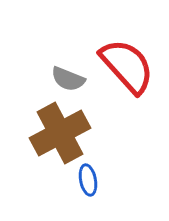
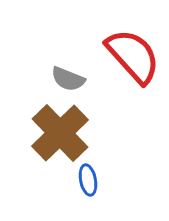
red semicircle: moved 6 px right, 10 px up
brown cross: rotated 16 degrees counterclockwise
